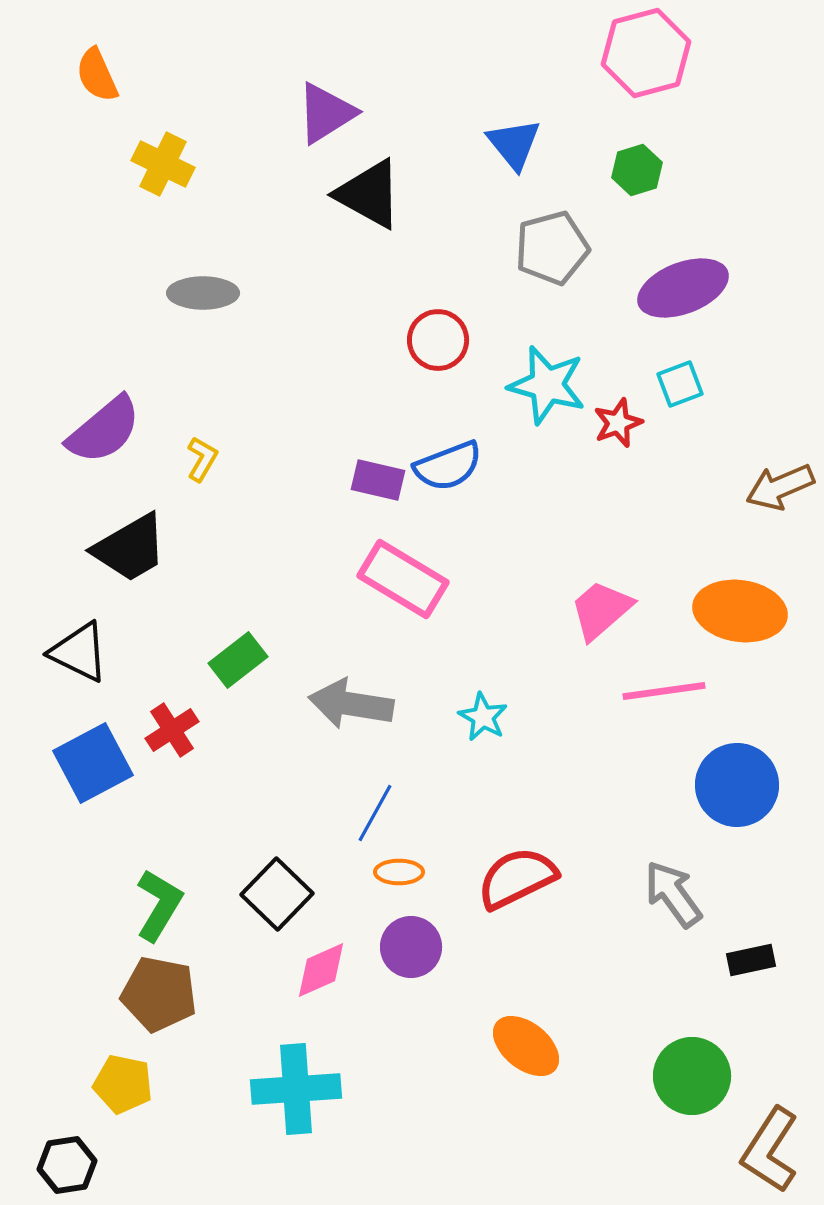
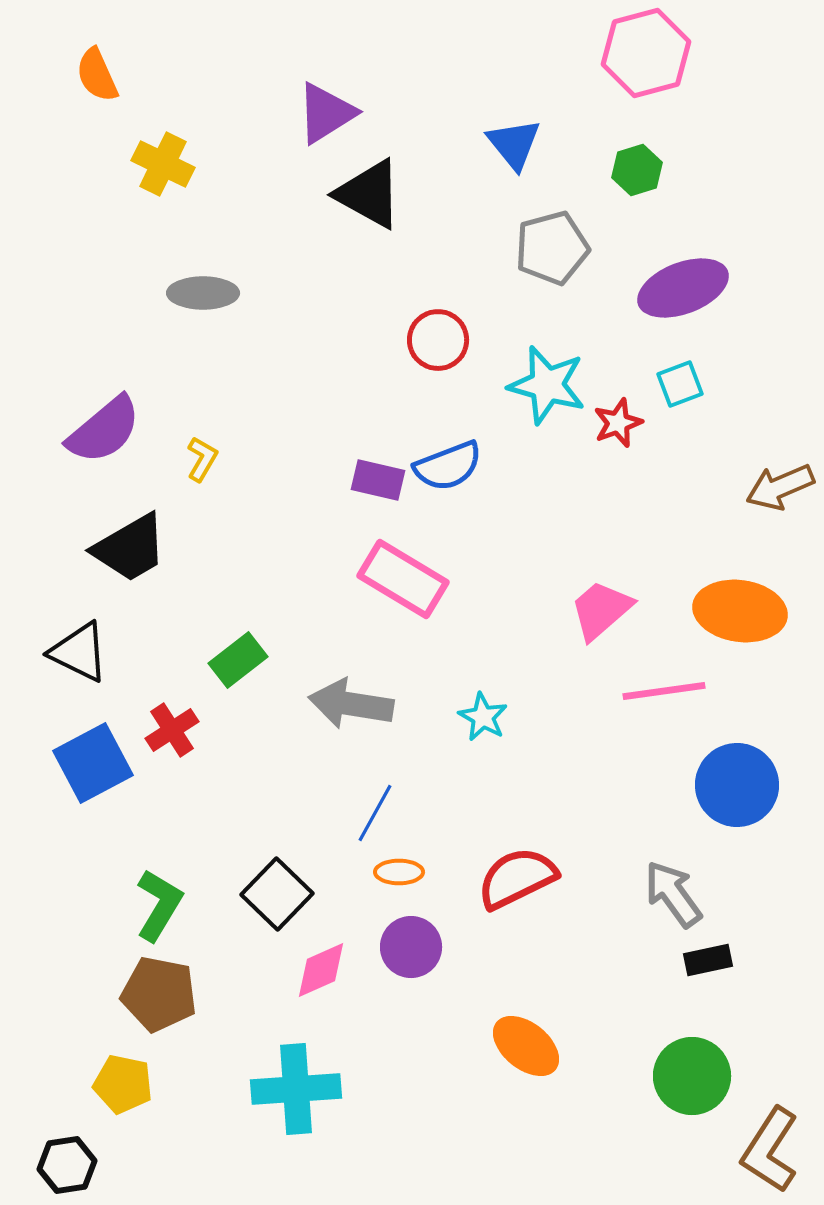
black rectangle at (751, 960): moved 43 px left
